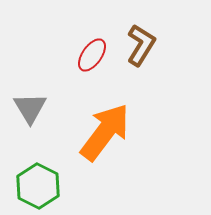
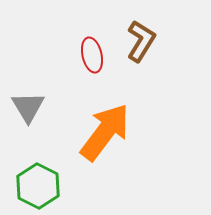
brown L-shape: moved 4 px up
red ellipse: rotated 48 degrees counterclockwise
gray triangle: moved 2 px left, 1 px up
